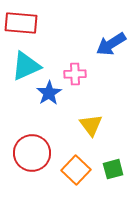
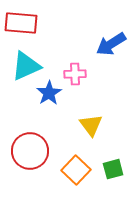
red circle: moved 2 px left, 2 px up
